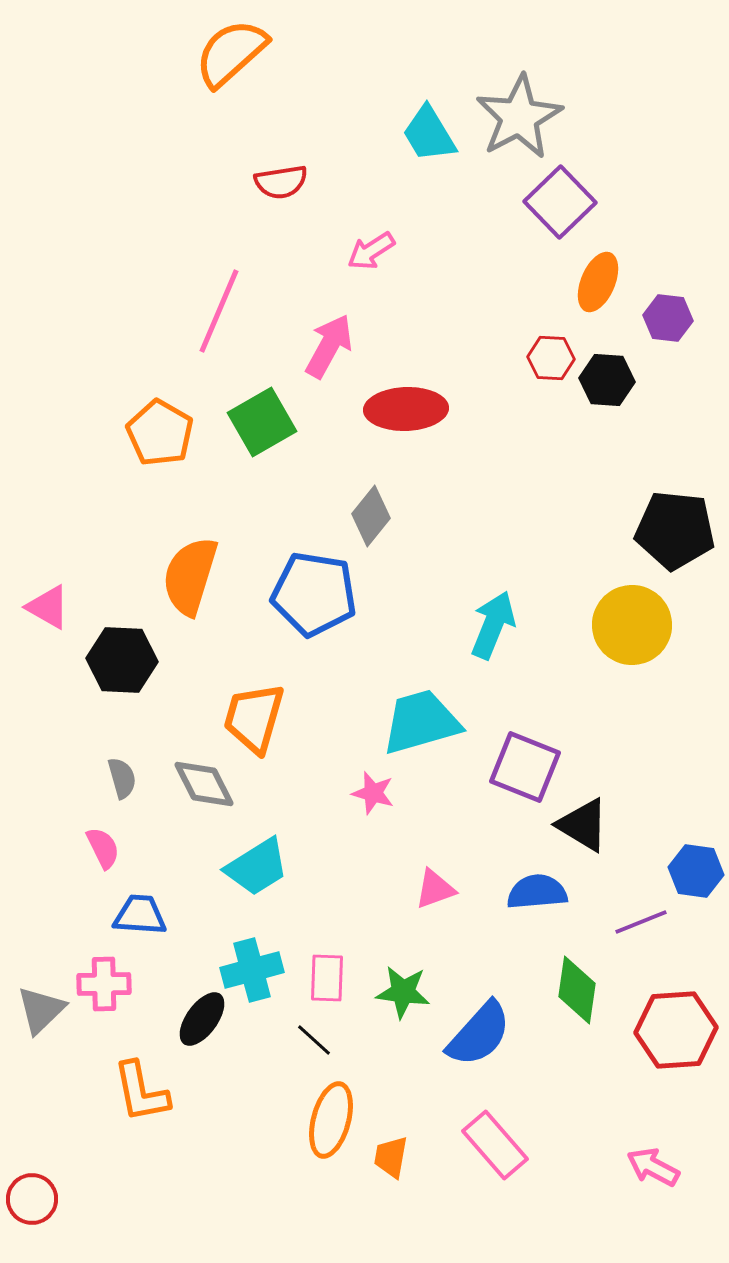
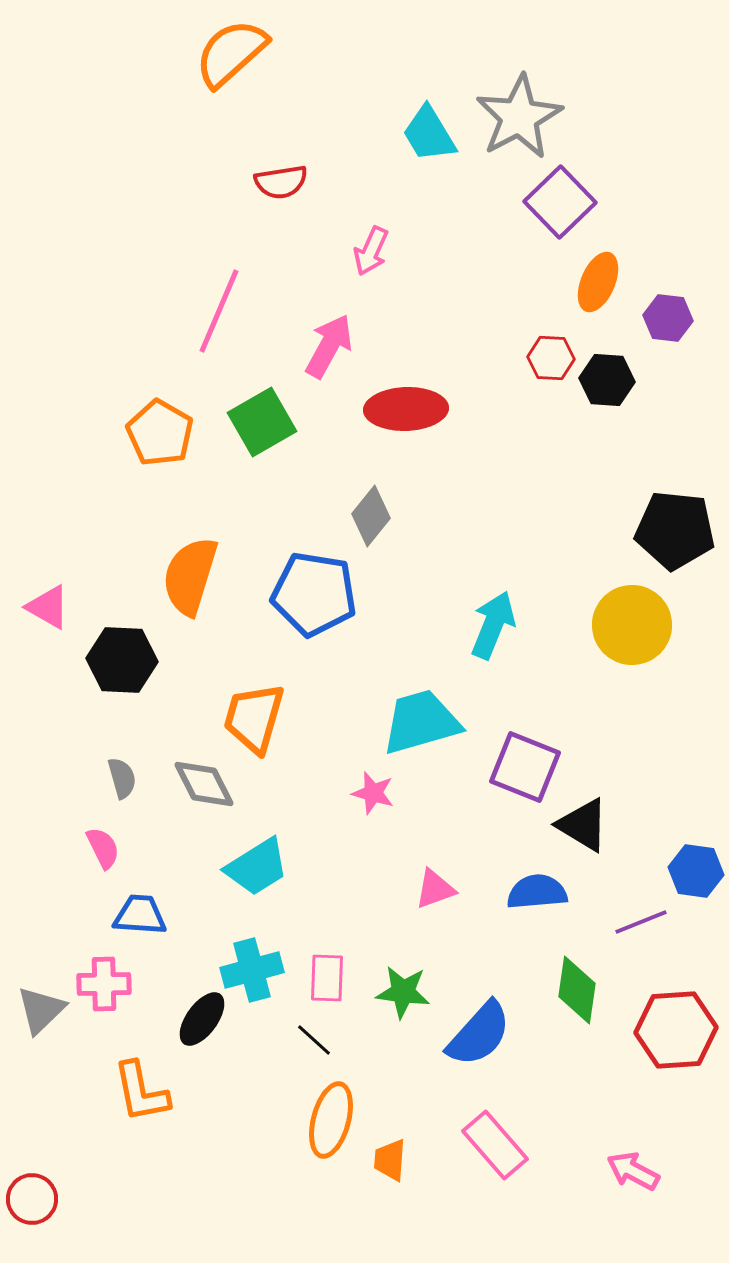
pink arrow at (371, 251): rotated 33 degrees counterclockwise
orange trapezoid at (391, 1157): moved 1 px left, 3 px down; rotated 6 degrees counterclockwise
pink arrow at (653, 1167): moved 20 px left, 4 px down
